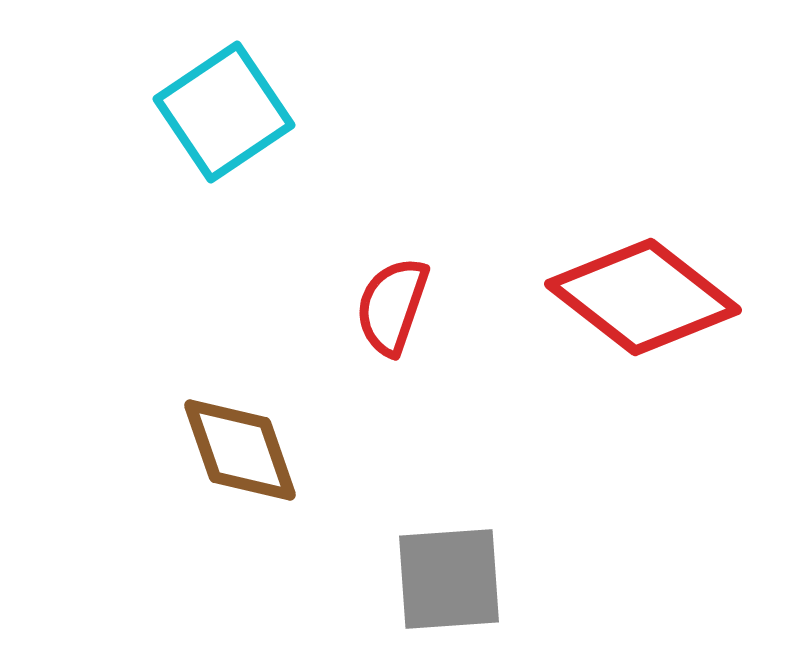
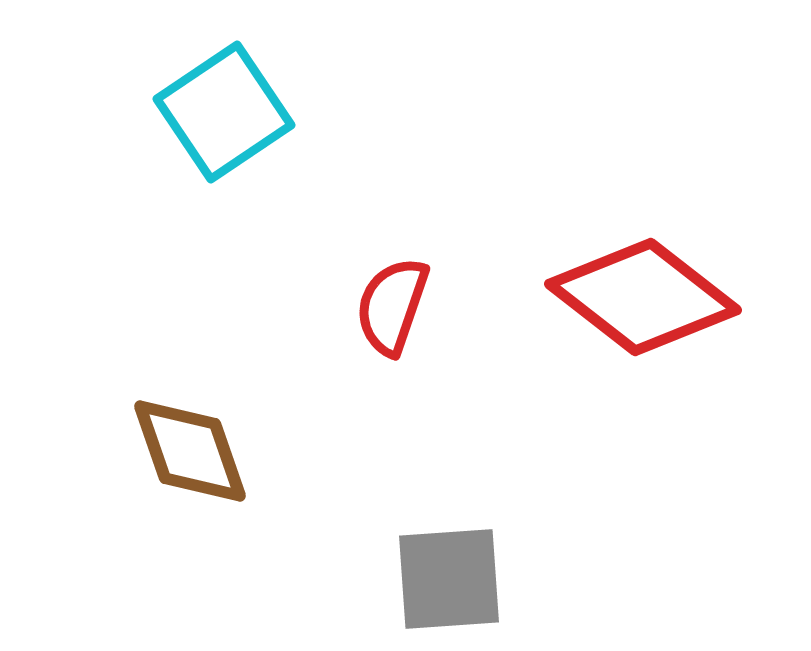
brown diamond: moved 50 px left, 1 px down
